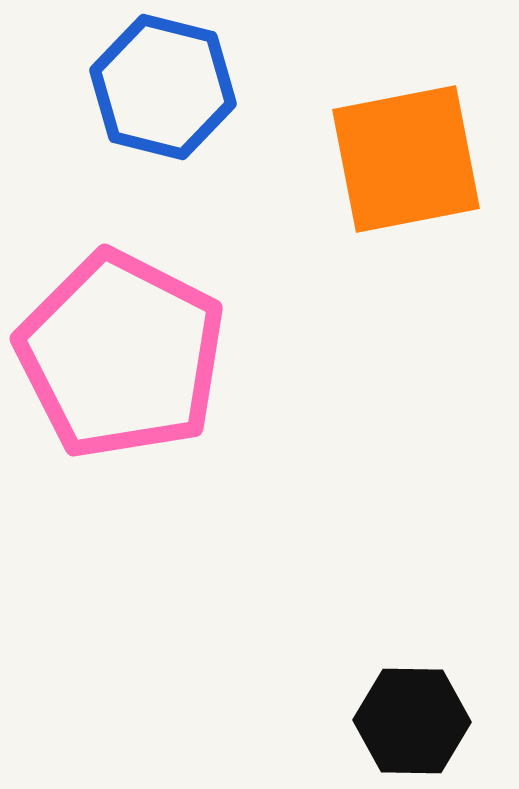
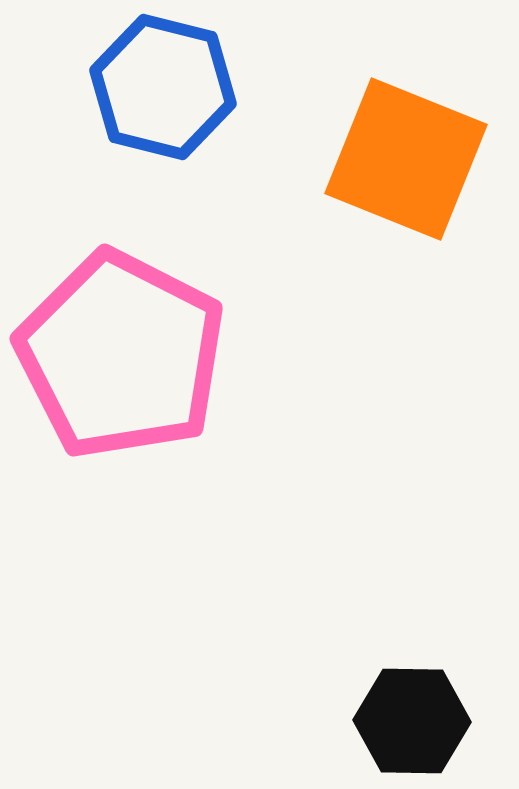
orange square: rotated 33 degrees clockwise
